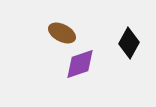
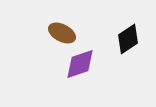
black diamond: moved 1 px left, 4 px up; rotated 28 degrees clockwise
